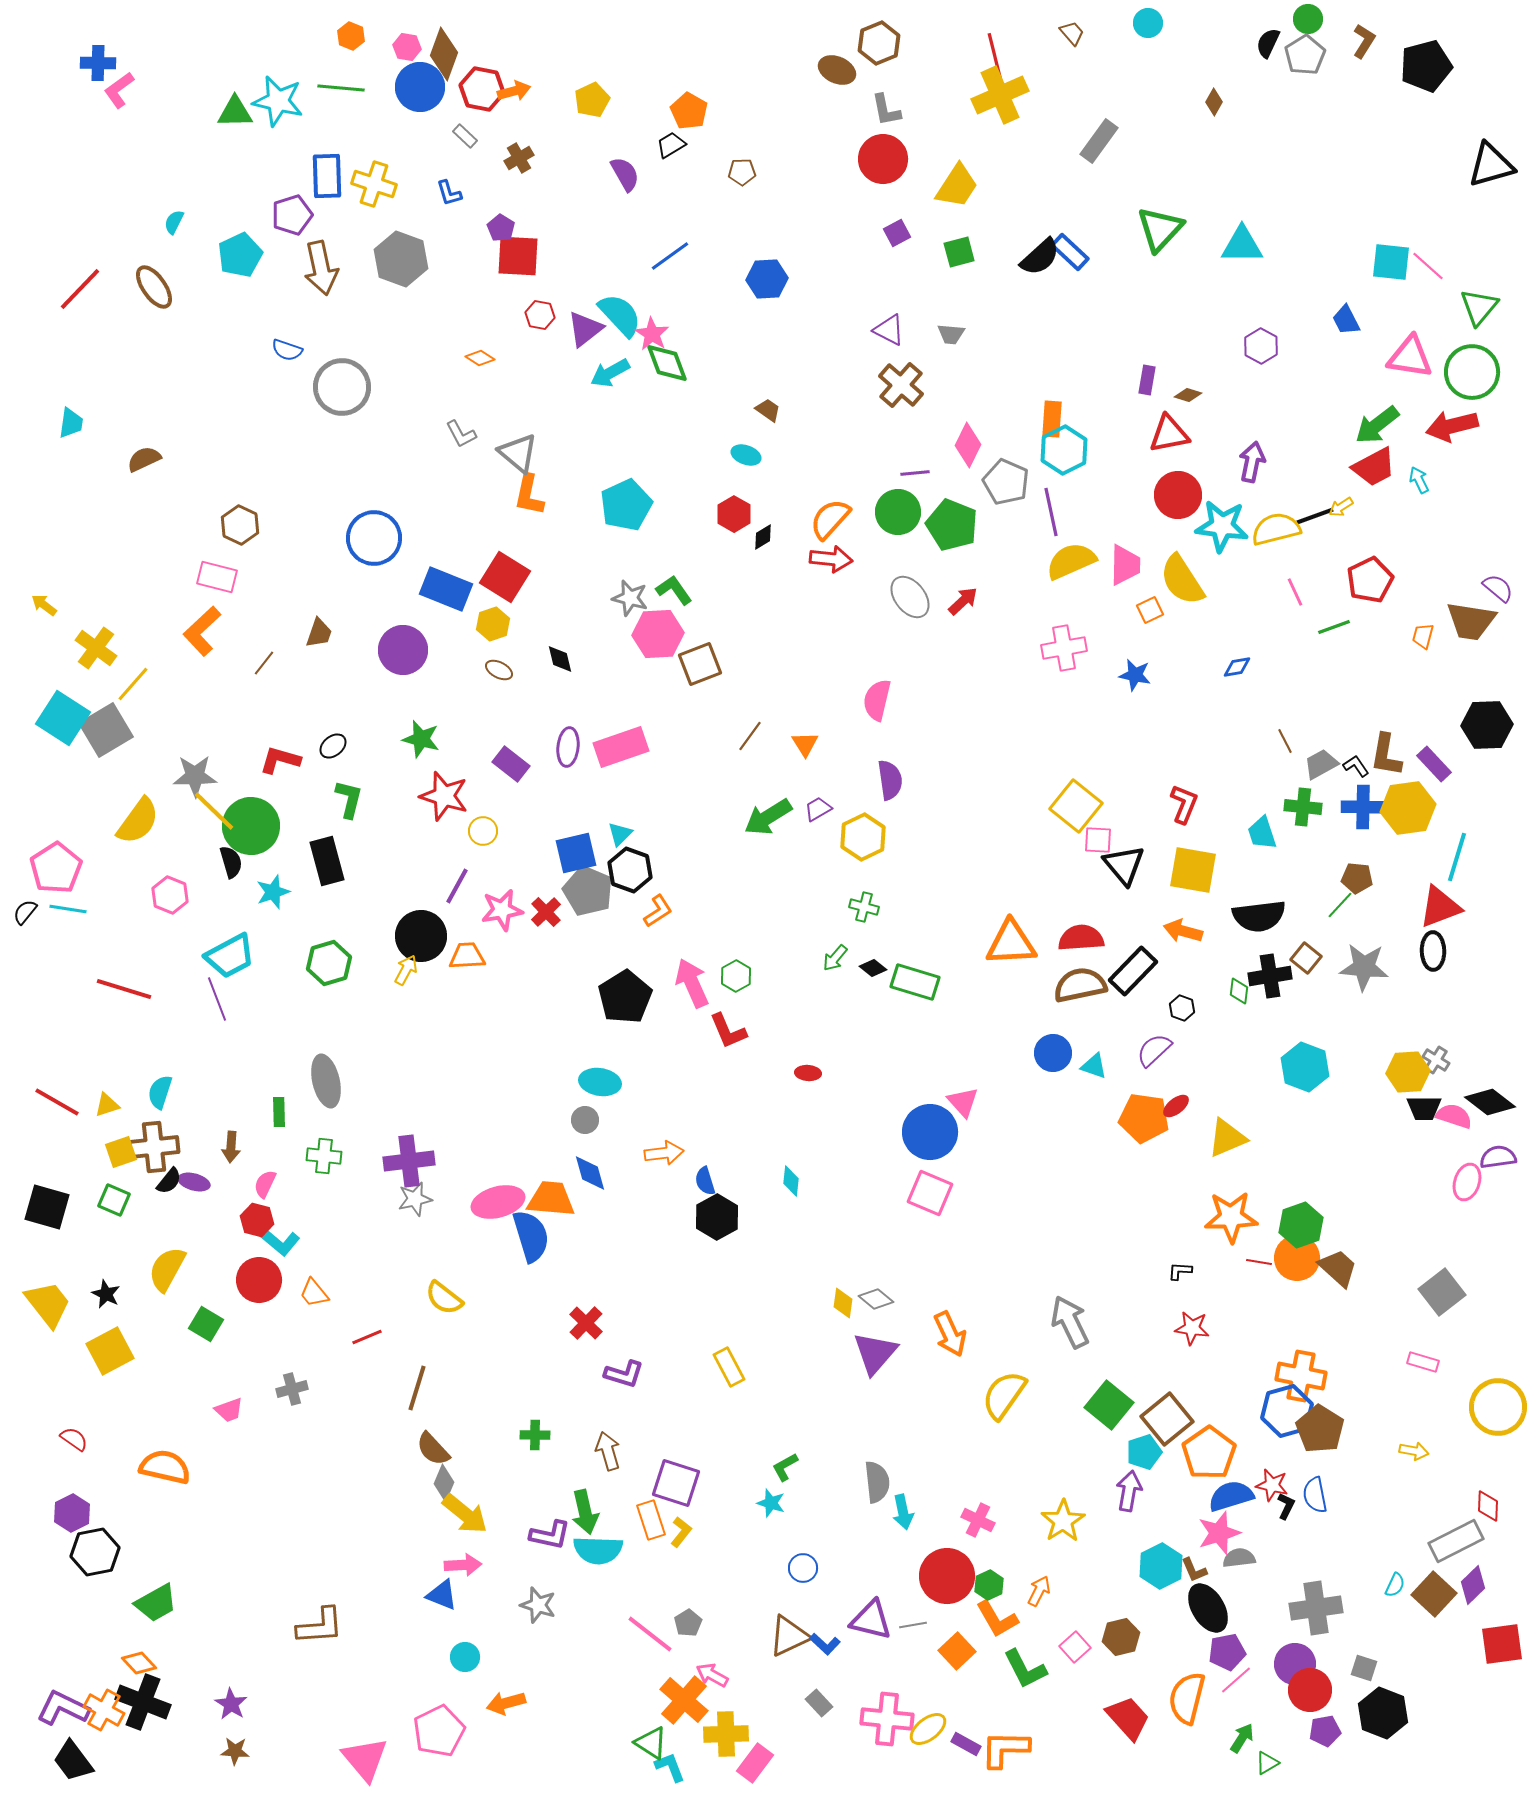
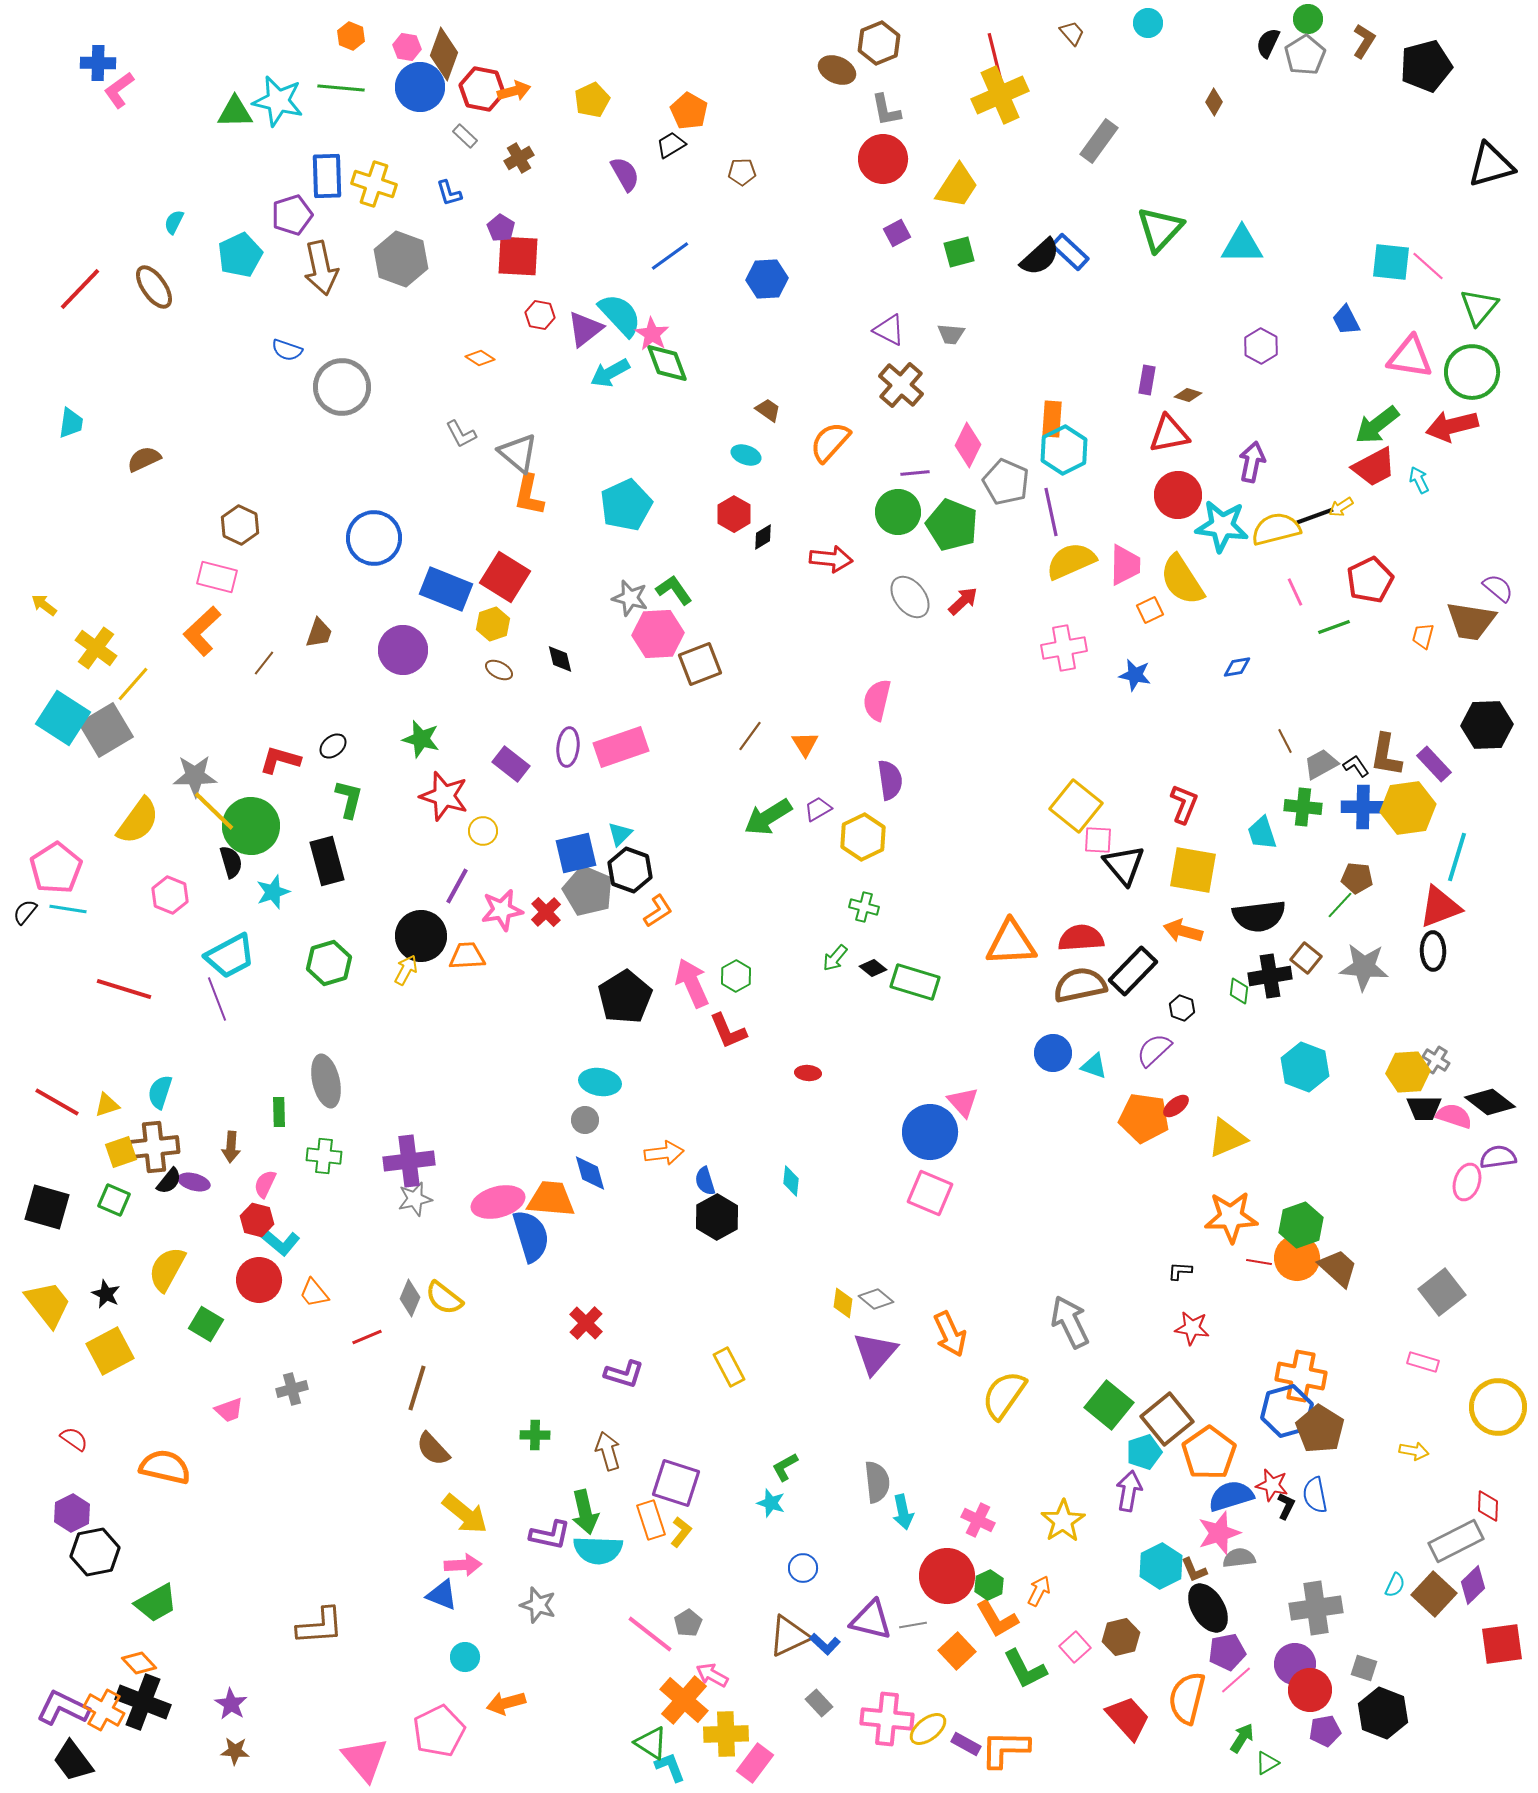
orange semicircle at (830, 519): moved 77 px up
gray diamond at (444, 1483): moved 34 px left, 185 px up
